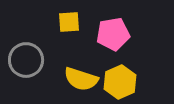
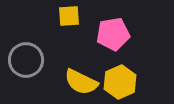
yellow square: moved 6 px up
yellow semicircle: moved 3 px down; rotated 8 degrees clockwise
